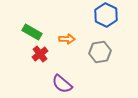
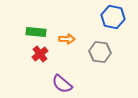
blue hexagon: moved 7 px right, 2 px down; rotated 15 degrees counterclockwise
green rectangle: moved 4 px right; rotated 24 degrees counterclockwise
gray hexagon: rotated 15 degrees clockwise
